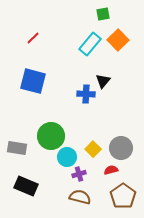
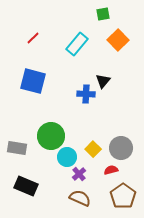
cyan rectangle: moved 13 px left
purple cross: rotated 24 degrees counterclockwise
brown semicircle: moved 1 px down; rotated 10 degrees clockwise
